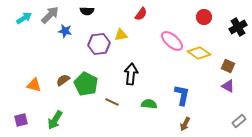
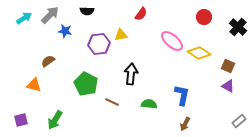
black cross: rotated 18 degrees counterclockwise
brown semicircle: moved 15 px left, 19 px up
